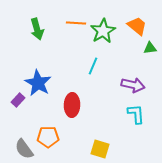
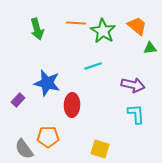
green star: rotated 10 degrees counterclockwise
cyan line: rotated 48 degrees clockwise
blue star: moved 9 px right; rotated 16 degrees counterclockwise
